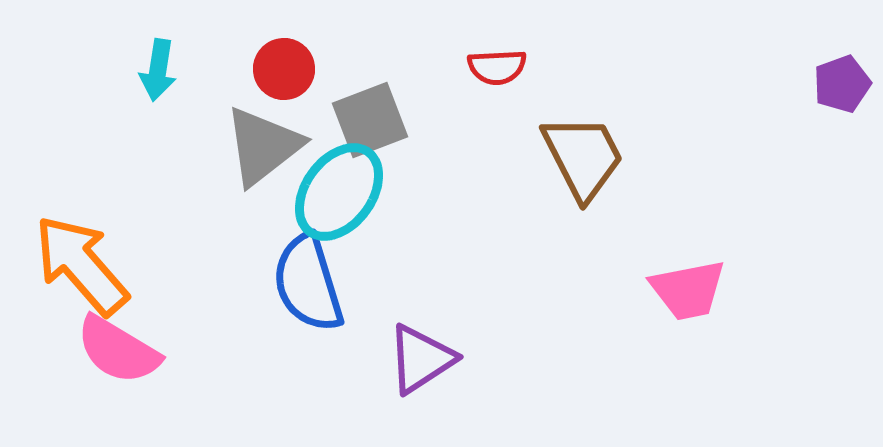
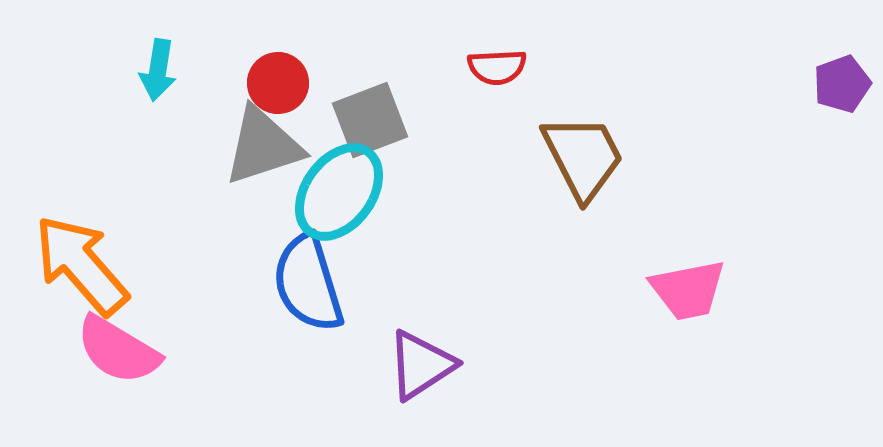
red circle: moved 6 px left, 14 px down
gray triangle: rotated 20 degrees clockwise
purple triangle: moved 6 px down
